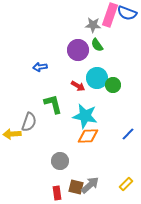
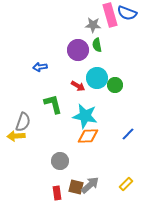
pink rectangle: rotated 35 degrees counterclockwise
green semicircle: rotated 24 degrees clockwise
green circle: moved 2 px right
gray semicircle: moved 6 px left
yellow arrow: moved 4 px right, 2 px down
